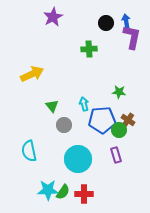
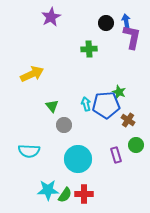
purple star: moved 2 px left
green star: rotated 16 degrees clockwise
cyan arrow: moved 2 px right
blue pentagon: moved 4 px right, 15 px up
green circle: moved 17 px right, 15 px down
cyan semicircle: rotated 75 degrees counterclockwise
green semicircle: moved 2 px right, 3 px down
